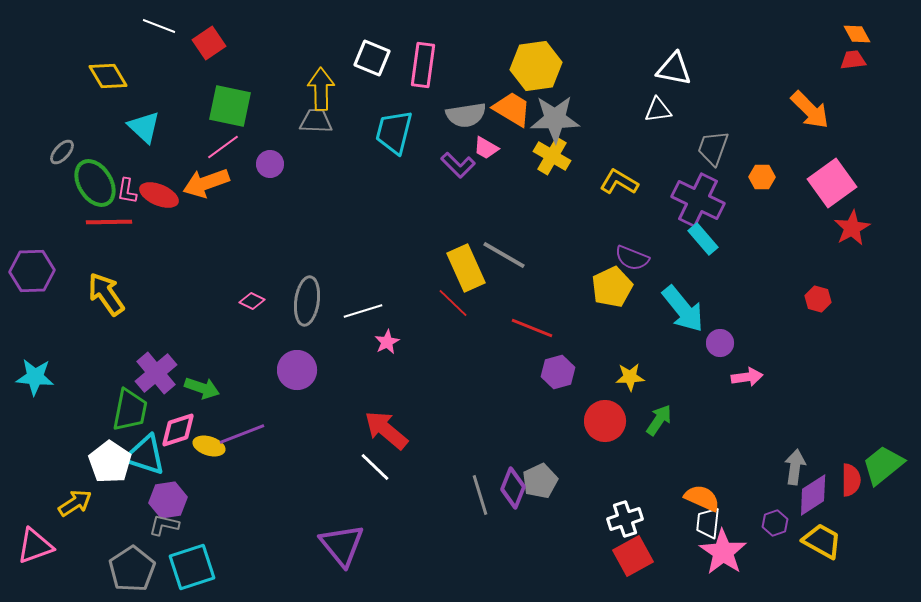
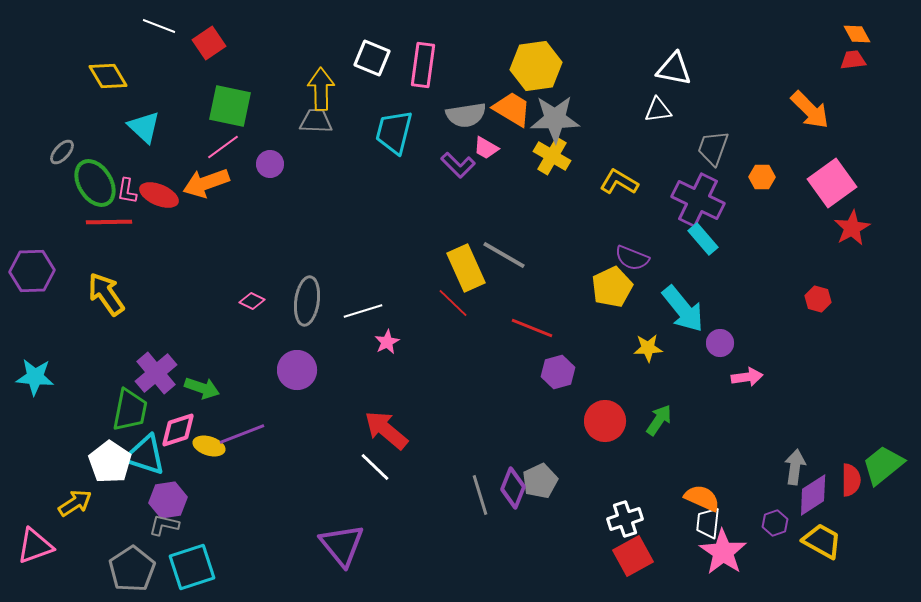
yellow star at (630, 377): moved 18 px right, 29 px up
